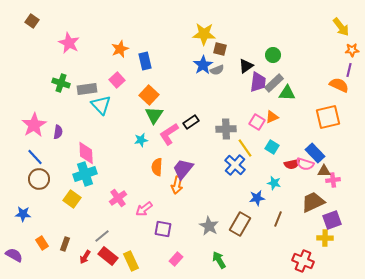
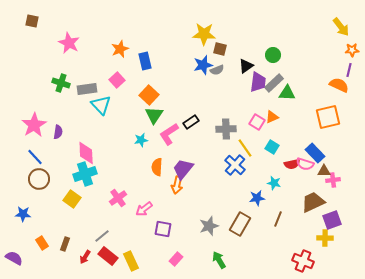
brown square at (32, 21): rotated 24 degrees counterclockwise
blue star at (203, 65): rotated 18 degrees clockwise
gray star at (209, 226): rotated 24 degrees clockwise
purple semicircle at (14, 255): moved 3 px down
